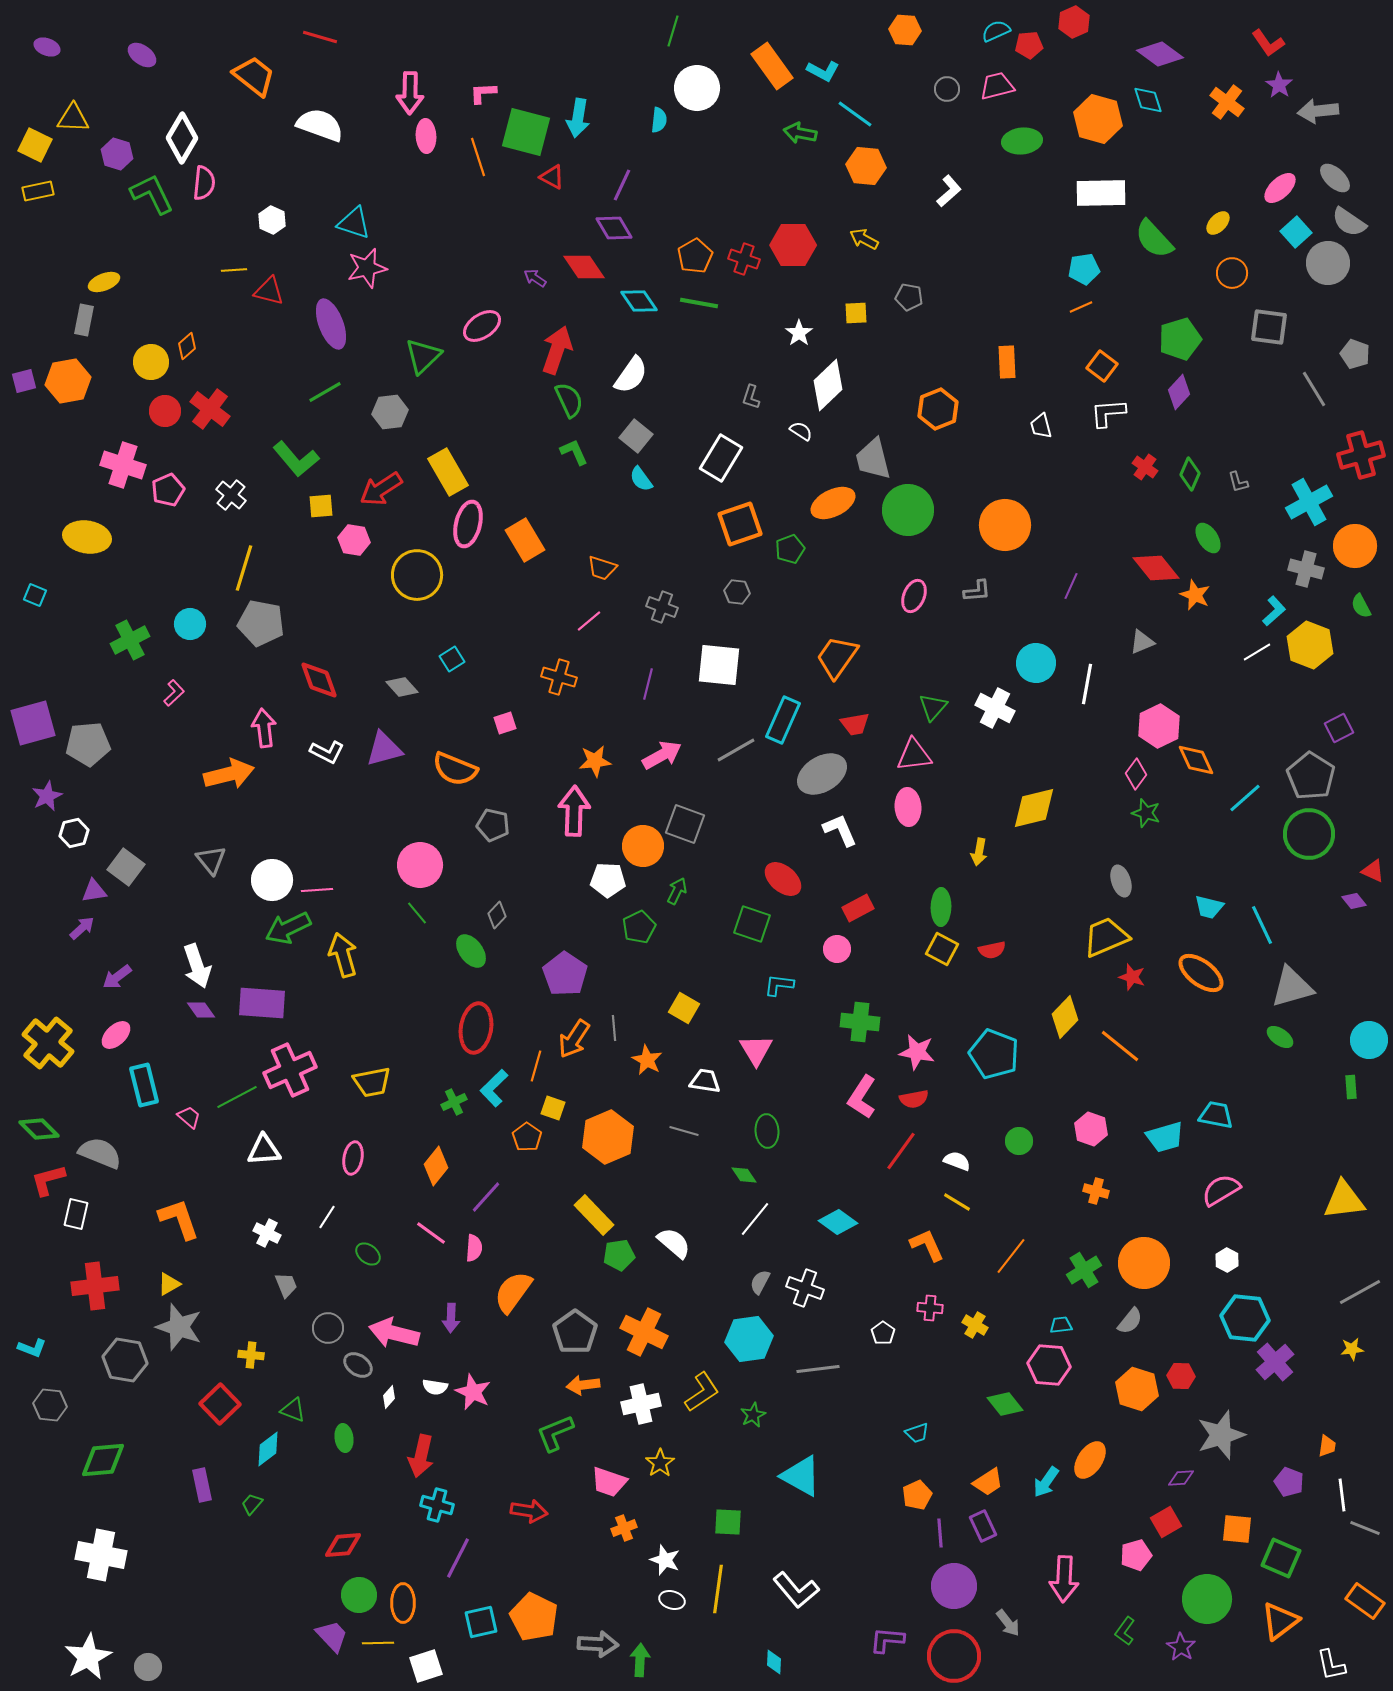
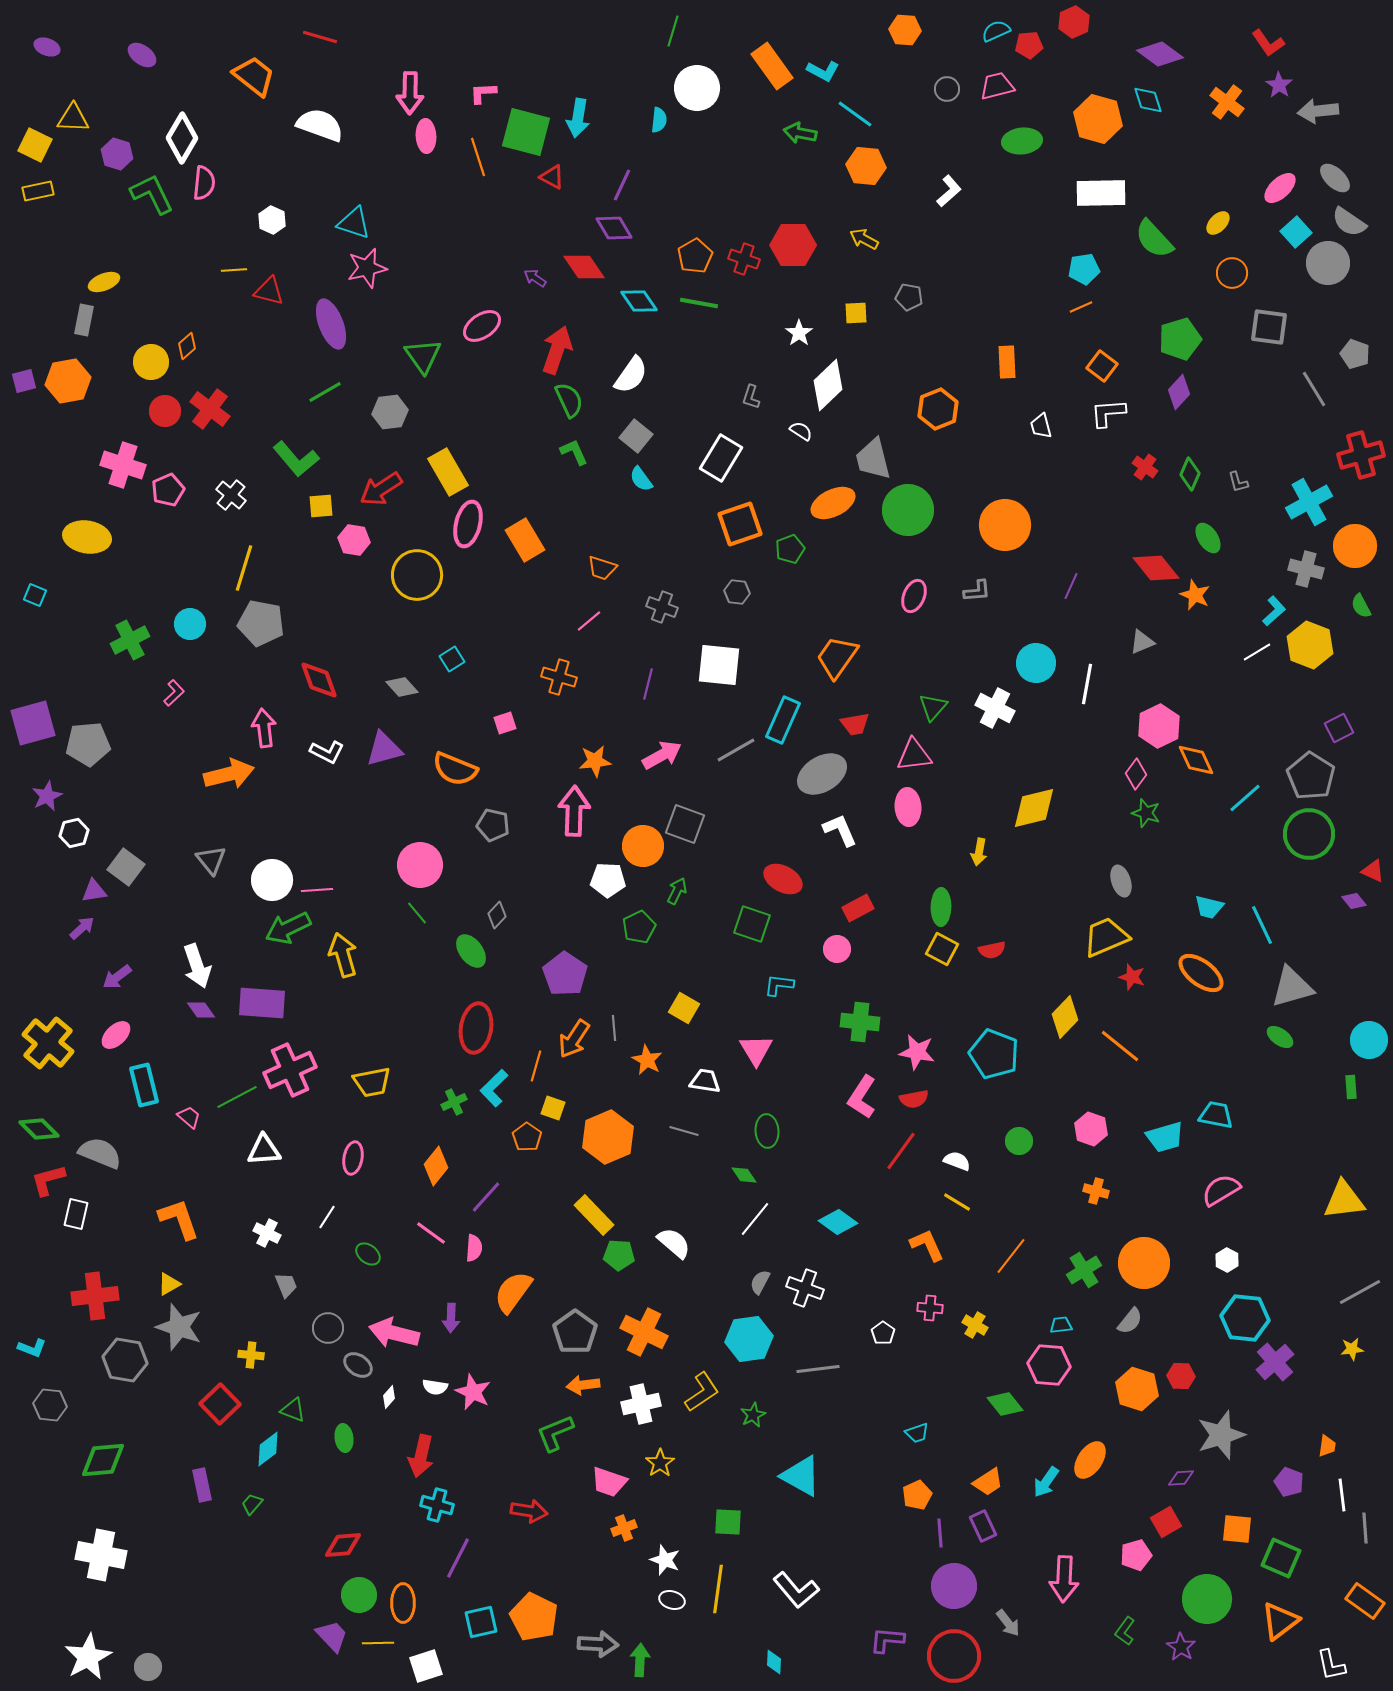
green triangle at (423, 356): rotated 21 degrees counterclockwise
red ellipse at (783, 879): rotated 12 degrees counterclockwise
green pentagon at (619, 1255): rotated 12 degrees clockwise
red cross at (95, 1286): moved 10 px down
gray line at (1365, 1528): rotated 64 degrees clockwise
